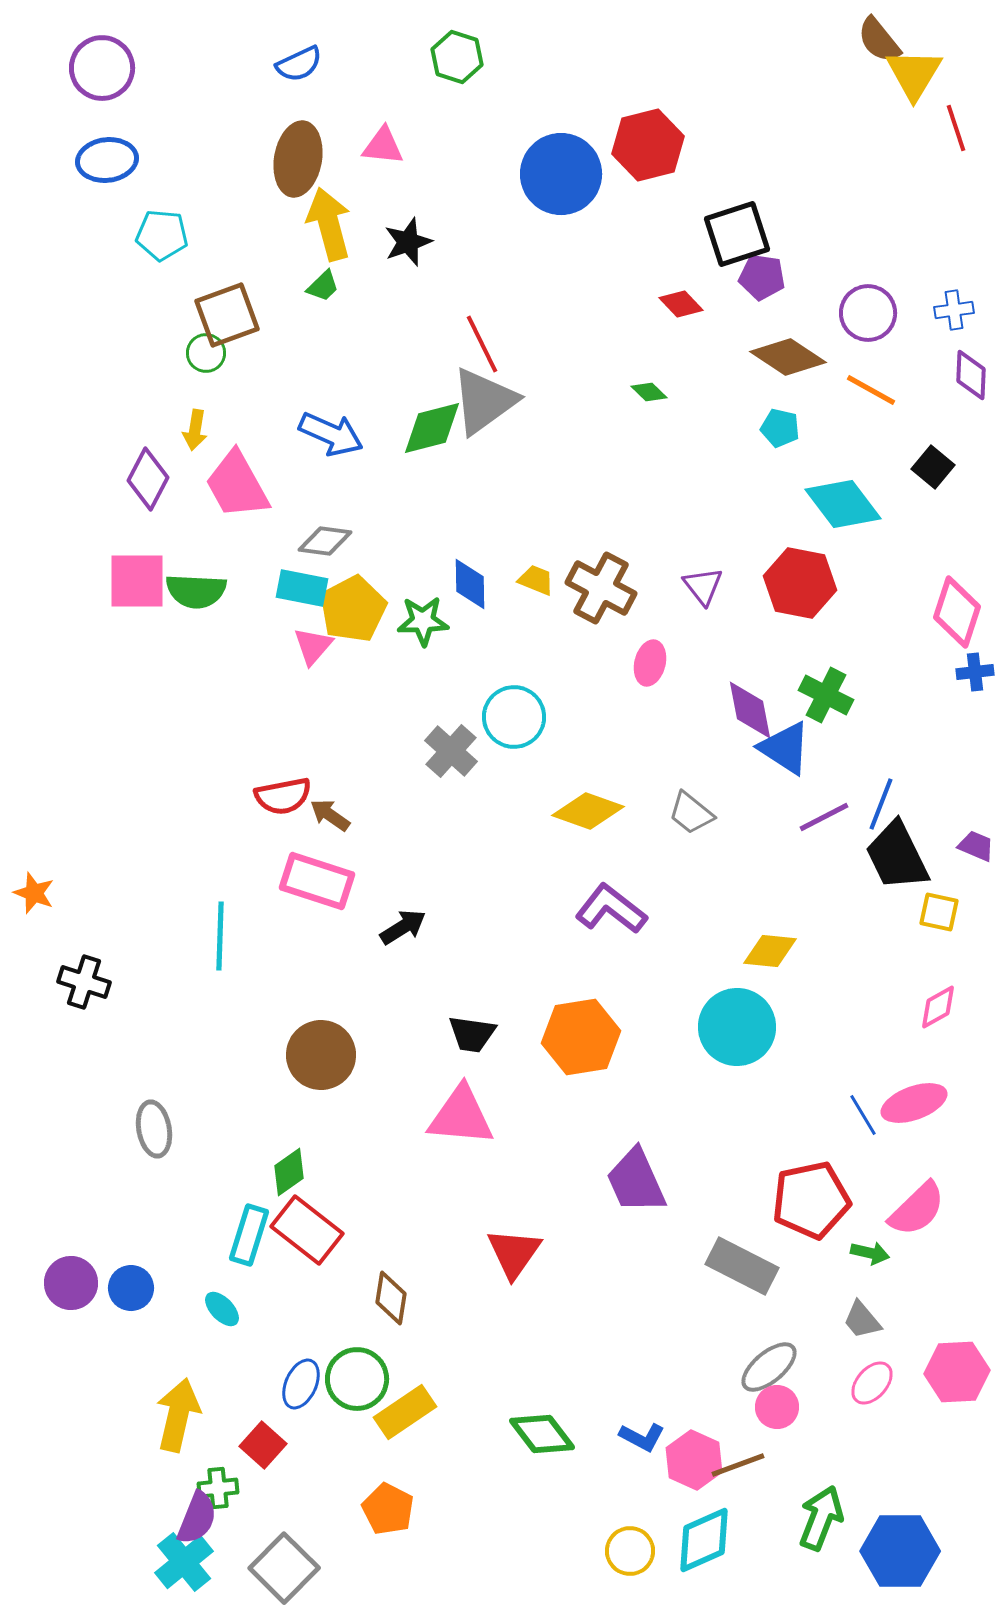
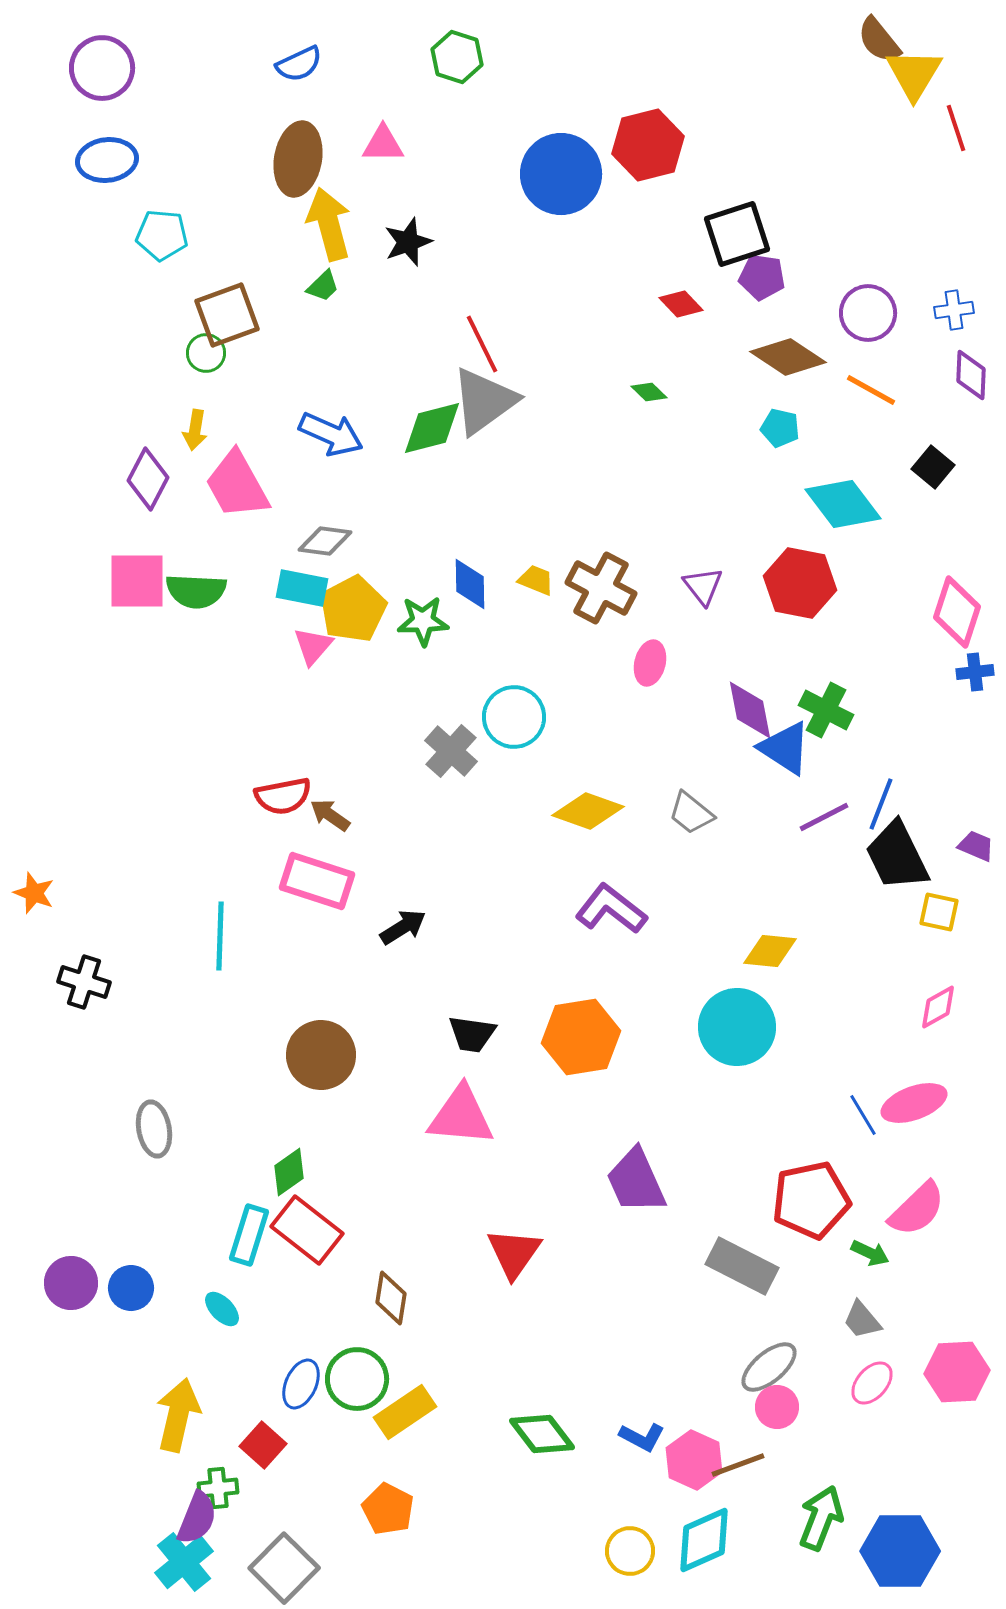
pink triangle at (383, 146): moved 2 px up; rotated 6 degrees counterclockwise
green cross at (826, 695): moved 15 px down
green arrow at (870, 1253): rotated 12 degrees clockwise
